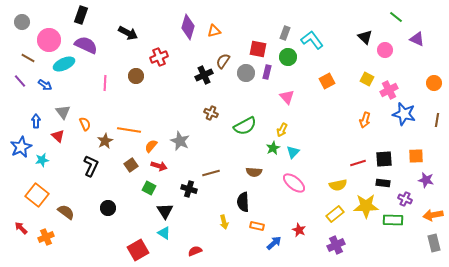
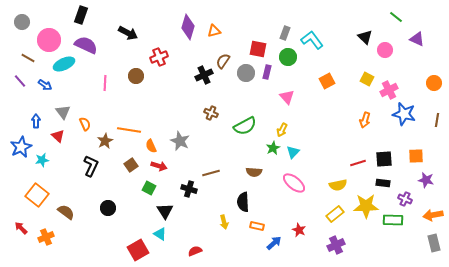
orange semicircle at (151, 146): rotated 64 degrees counterclockwise
cyan triangle at (164, 233): moved 4 px left, 1 px down
